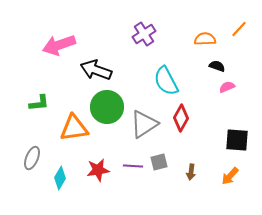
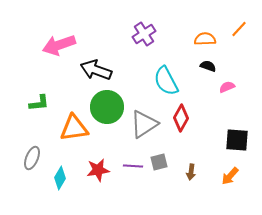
black semicircle: moved 9 px left
